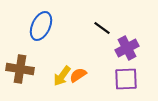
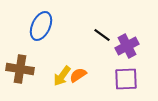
black line: moved 7 px down
purple cross: moved 2 px up
